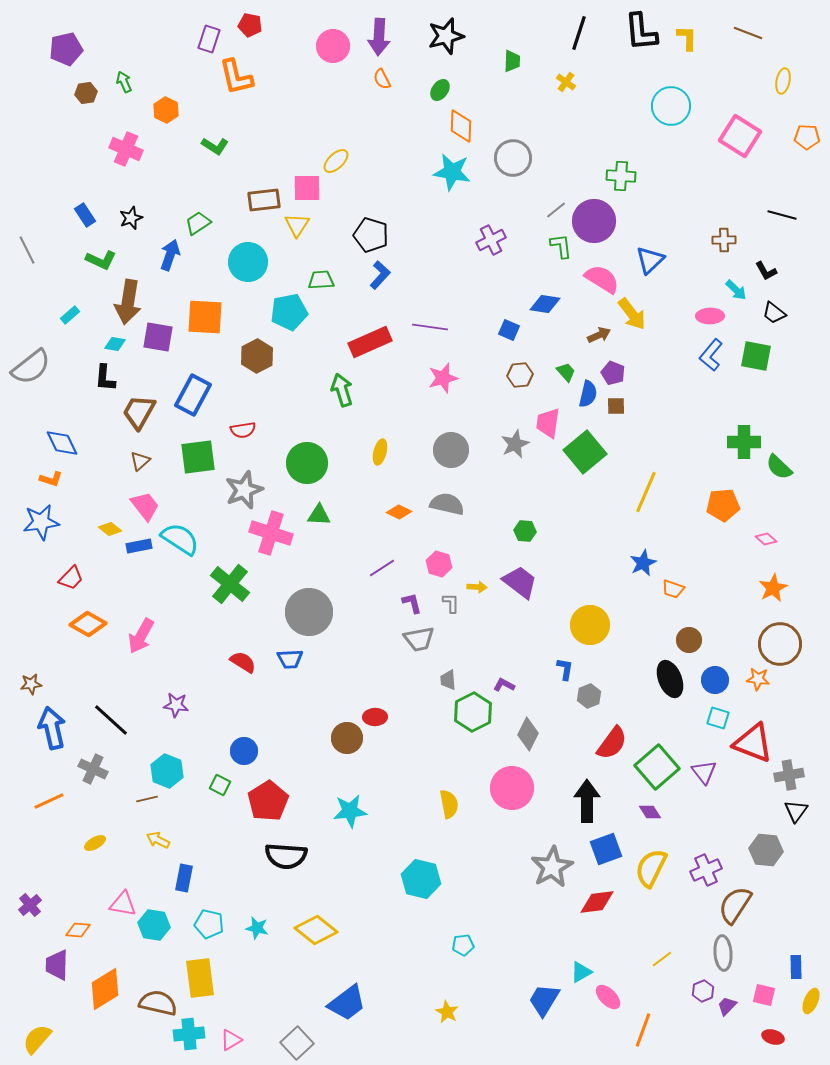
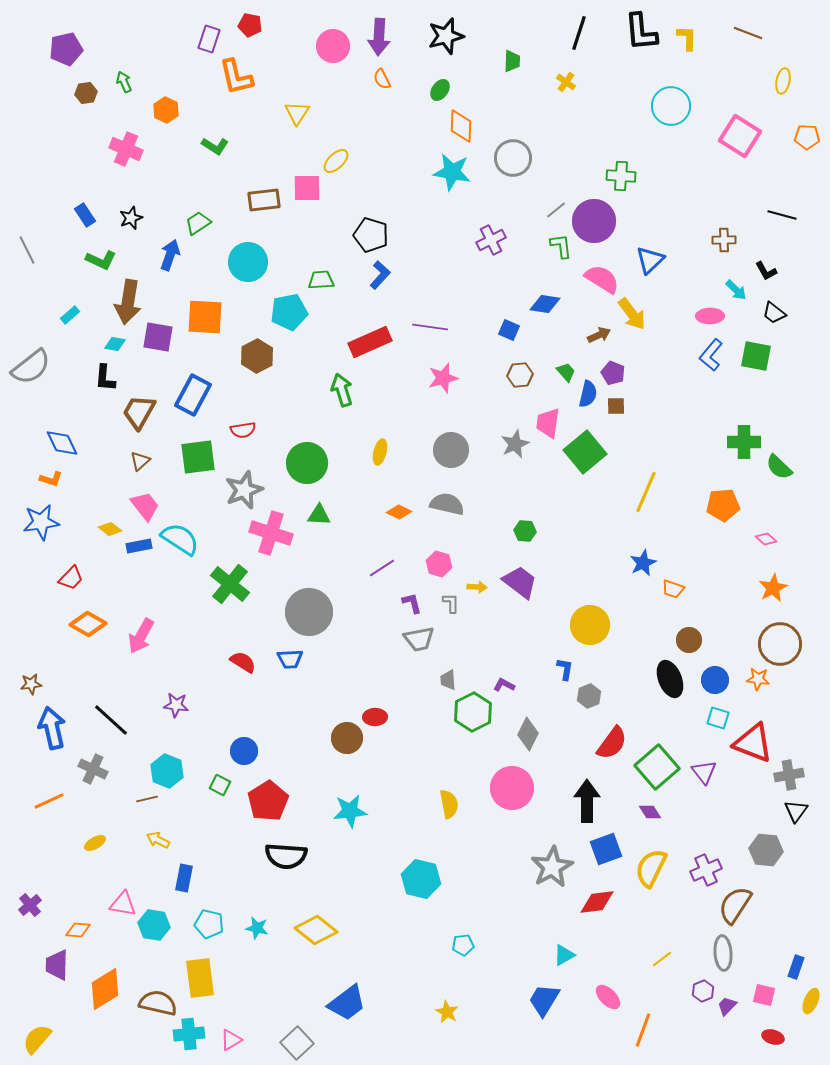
yellow triangle at (297, 225): moved 112 px up
blue rectangle at (796, 967): rotated 20 degrees clockwise
cyan triangle at (581, 972): moved 17 px left, 17 px up
